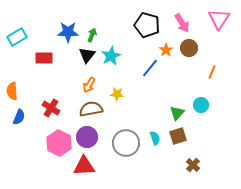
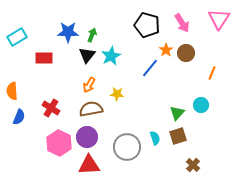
brown circle: moved 3 px left, 5 px down
orange line: moved 1 px down
gray circle: moved 1 px right, 4 px down
red triangle: moved 5 px right, 1 px up
